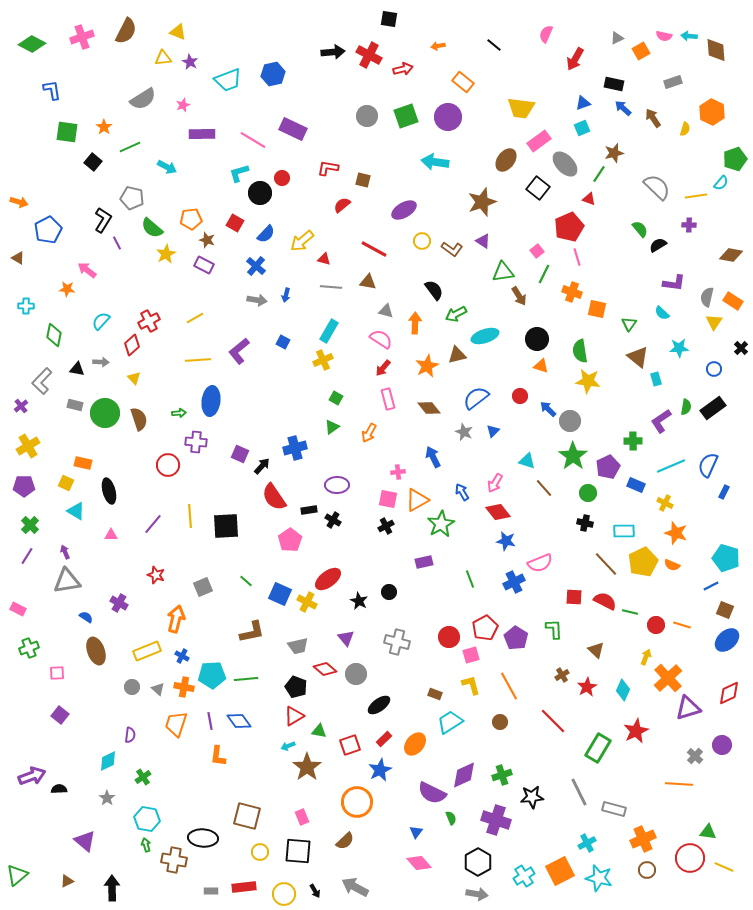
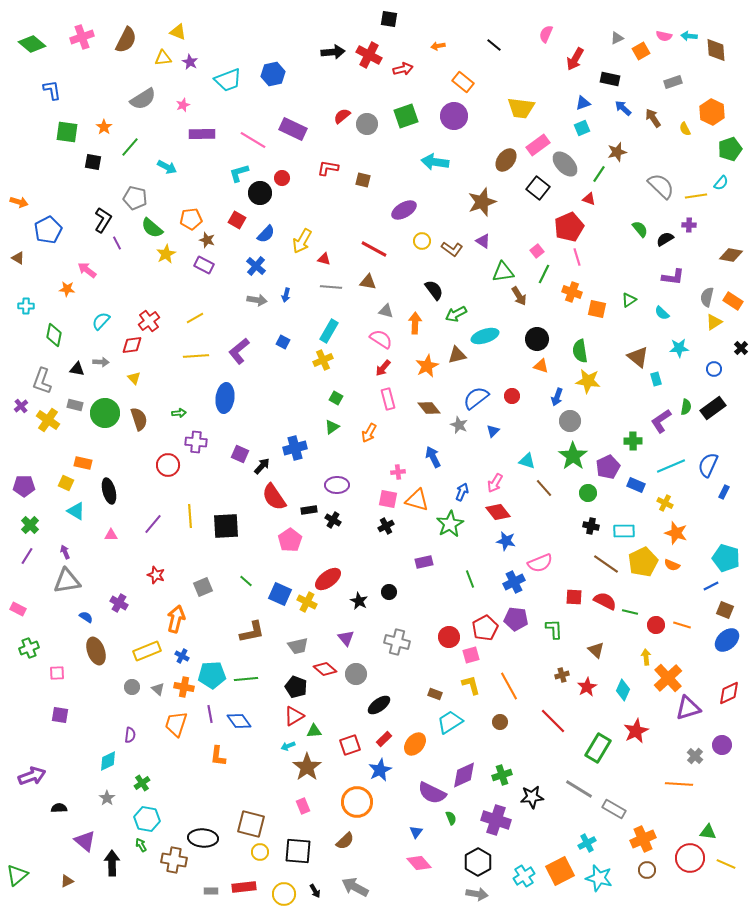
brown semicircle at (126, 31): moved 9 px down
green diamond at (32, 44): rotated 12 degrees clockwise
black rectangle at (614, 84): moved 4 px left, 5 px up
gray circle at (367, 116): moved 8 px down
purple circle at (448, 117): moved 6 px right, 1 px up
yellow semicircle at (685, 129): rotated 136 degrees clockwise
pink rectangle at (539, 141): moved 1 px left, 4 px down
green line at (130, 147): rotated 25 degrees counterclockwise
brown star at (614, 153): moved 3 px right, 1 px up
green pentagon at (735, 159): moved 5 px left, 10 px up
black square at (93, 162): rotated 30 degrees counterclockwise
gray semicircle at (657, 187): moved 4 px right, 1 px up
gray pentagon at (132, 198): moved 3 px right
red semicircle at (342, 205): moved 89 px up
red square at (235, 223): moved 2 px right, 3 px up
yellow arrow at (302, 241): rotated 20 degrees counterclockwise
black semicircle at (658, 245): moved 7 px right, 6 px up
purple L-shape at (674, 283): moved 1 px left, 6 px up
red cross at (149, 321): rotated 10 degrees counterclockwise
yellow triangle at (714, 322): rotated 24 degrees clockwise
green triangle at (629, 324): moved 24 px up; rotated 21 degrees clockwise
red diamond at (132, 345): rotated 35 degrees clockwise
yellow line at (198, 360): moved 2 px left, 4 px up
gray L-shape at (42, 381): rotated 24 degrees counterclockwise
red circle at (520, 396): moved 8 px left
blue ellipse at (211, 401): moved 14 px right, 3 px up
blue arrow at (548, 409): moved 9 px right, 12 px up; rotated 114 degrees counterclockwise
gray star at (464, 432): moved 5 px left, 7 px up
yellow cross at (28, 446): moved 20 px right, 26 px up; rotated 25 degrees counterclockwise
blue arrow at (462, 492): rotated 54 degrees clockwise
orange triangle at (417, 500): rotated 45 degrees clockwise
black cross at (585, 523): moved 6 px right, 3 px down
green star at (441, 524): moved 9 px right
brown line at (606, 564): rotated 12 degrees counterclockwise
purple pentagon at (516, 638): moved 19 px up; rotated 25 degrees counterclockwise
yellow arrow at (646, 657): rotated 28 degrees counterclockwise
brown cross at (562, 675): rotated 16 degrees clockwise
purple square at (60, 715): rotated 30 degrees counterclockwise
purple line at (210, 721): moved 7 px up
green triangle at (319, 731): moved 5 px left; rotated 14 degrees counterclockwise
green cross at (143, 777): moved 1 px left, 6 px down
black semicircle at (59, 789): moved 19 px down
gray line at (579, 792): moved 3 px up; rotated 32 degrees counterclockwise
gray rectangle at (614, 809): rotated 15 degrees clockwise
brown square at (247, 816): moved 4 px right, 8 px down
pink rectangle at (302, 817): moved 1 px right, 11 px up
green arrow at (146, 845): moved 5 px left; rotated 16 degrees counterclockwise
yellow line at (724, 867): moved 2 px right, 3 px up
black arrow at (112, 888): moved 25 px up
